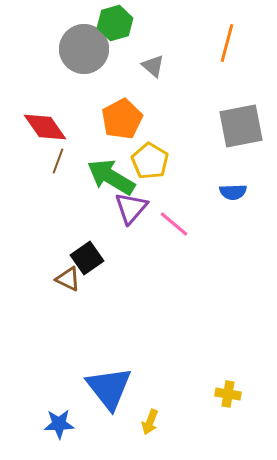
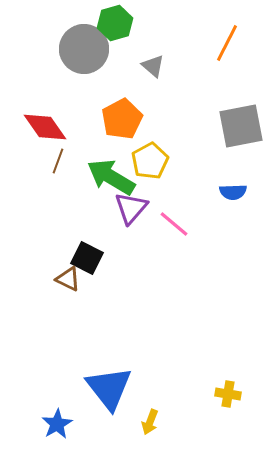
orange line: rotated 12 degrees clockwise
yellow pentagon: rotated 12 degrees clockwise
black square: rotated 28 degrees counterclockwise
blue star: moved 2 px left; rotated 28 degrees counterclockwise
